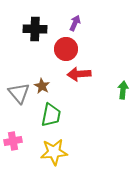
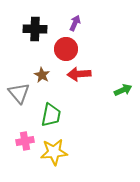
brown star: moved 11 px up
green arrow: rotated 60 degrees clockwise
pink cross: moved 12 px right
